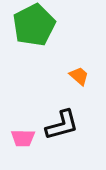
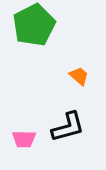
black L-shape: moved 6 px right, 2 px down
pink trapezoid: moved 1 px right, 1 px down
